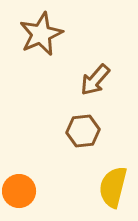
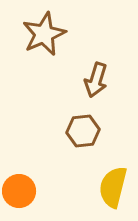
brown star: moved 3 px right
brown arrow: moved 1 px right; rotated 24 degrees counterclockwise
